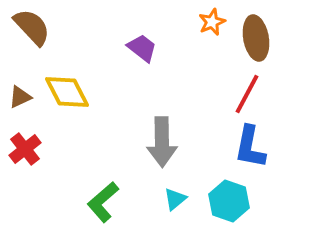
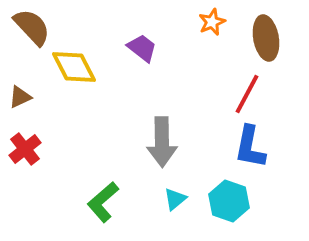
brown ellipse: moved 10 px right
yellow diamond: moved 7 px right, 25 px up
